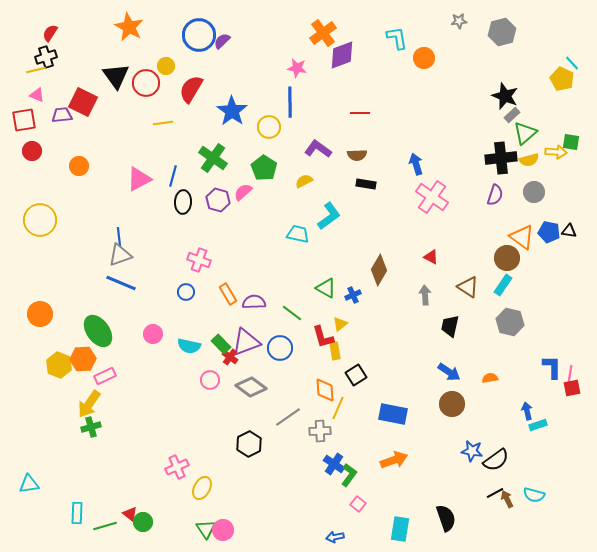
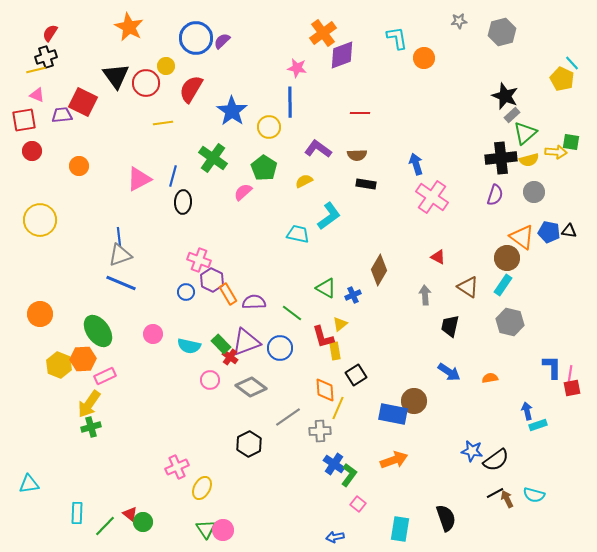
blue circle at (199, 35): moved 3 px left, 3 px down
purple hexagon at (218, 200): moved 6 px left, 80 px down; rotated 10 degrees clockwise
red triangle at (431, 257): moved 7 px right
brown circle at (452, 404): moved 38 px left, 3 px up
green line at (105, 526): rotated 30 degrees counterclockwise
